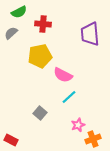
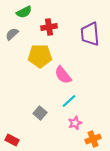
green semicircle: moved 5 px right
red cross: moved 6 px right, 3 px down; rotated 14 degrees counterclockwise
gray semicircle: moved 1 px right, 1 px down
yellow pentagon: rotated 10 degrees clockwise
pink semicircle: rotated 24 degrees clockwise
cyan line: moved 4 px down
pink star: moved 3 px left, 2 px up
red rectangle: moved 1 px right
